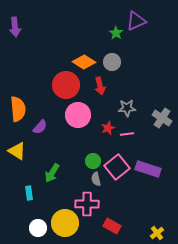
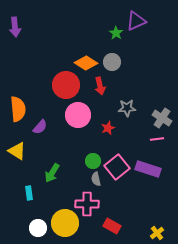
orange diamond: moved 2 px right, 1 px down
pink line: moved 30 px right, 5 px down
